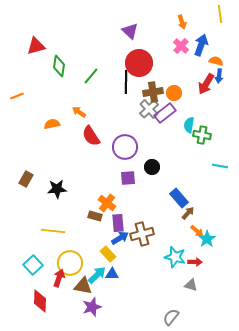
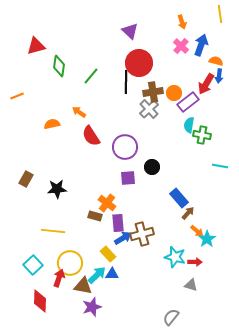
purple rectangle at (165, 113): moved 23 px right, 11 px up
blue arrow at (120, 238): moved 3 px right
